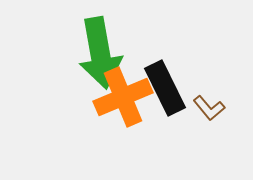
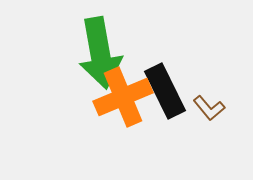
black rectangle: moved 3 px down
